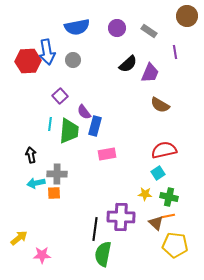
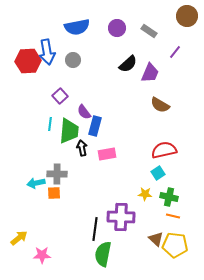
purple line: rotated 48 degrees clockwise
black arrow: moved 51 px right, 7 px up
orange line: moved 5 px right; rotated 24 degrees clockwise
brown triangle: moved 16 px down
